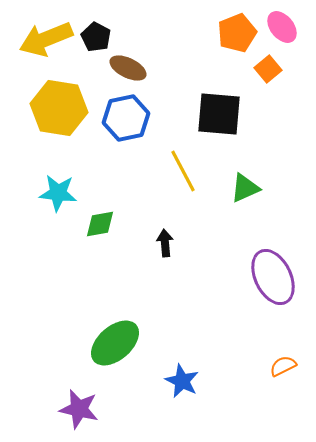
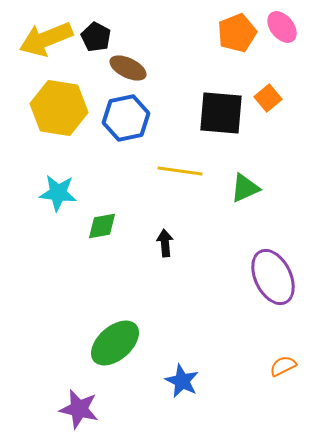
orange square: moved 29 px down
black square: moved 2 px right, 1 px up
yellow line: moved 3 px left; rotated 54 degrees counterclockwise
green diamond: moved 2 px right, 2 px down
